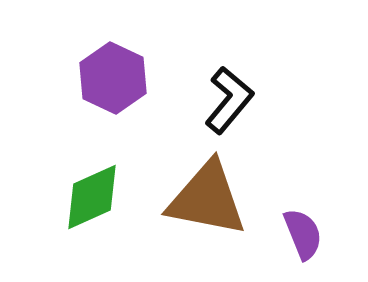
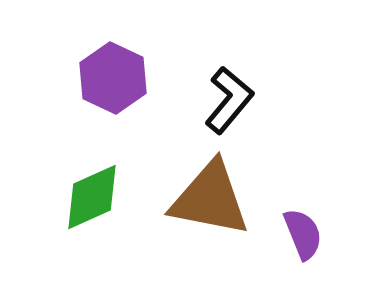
brown triangle: moved 3 px right
